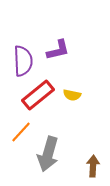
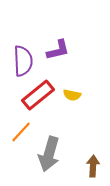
gray arrow: moved 1 px right
